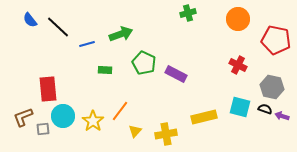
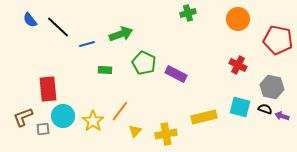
red pentagon: moved 2 px right
